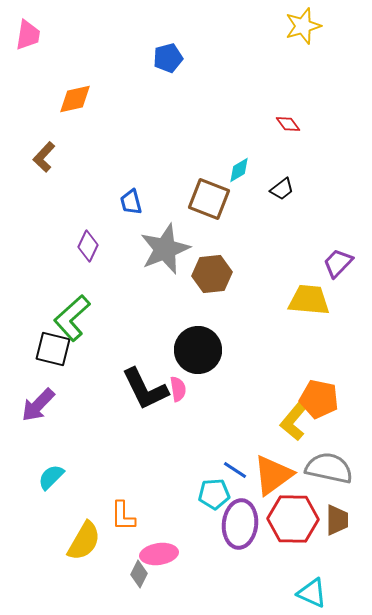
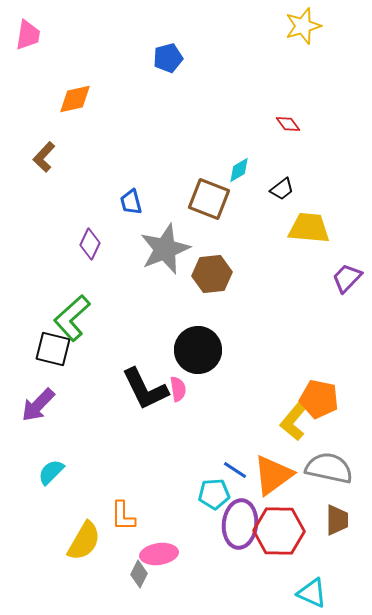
purple diamond: moved 2 px right, 2 px up
purple trapezoid: moved 9 px right, 15 px down
yellow trapezoid: moved 72 px up
cyan semicircle: moved 5 px up
red hexagon: moved 14 px left, 12 px down
